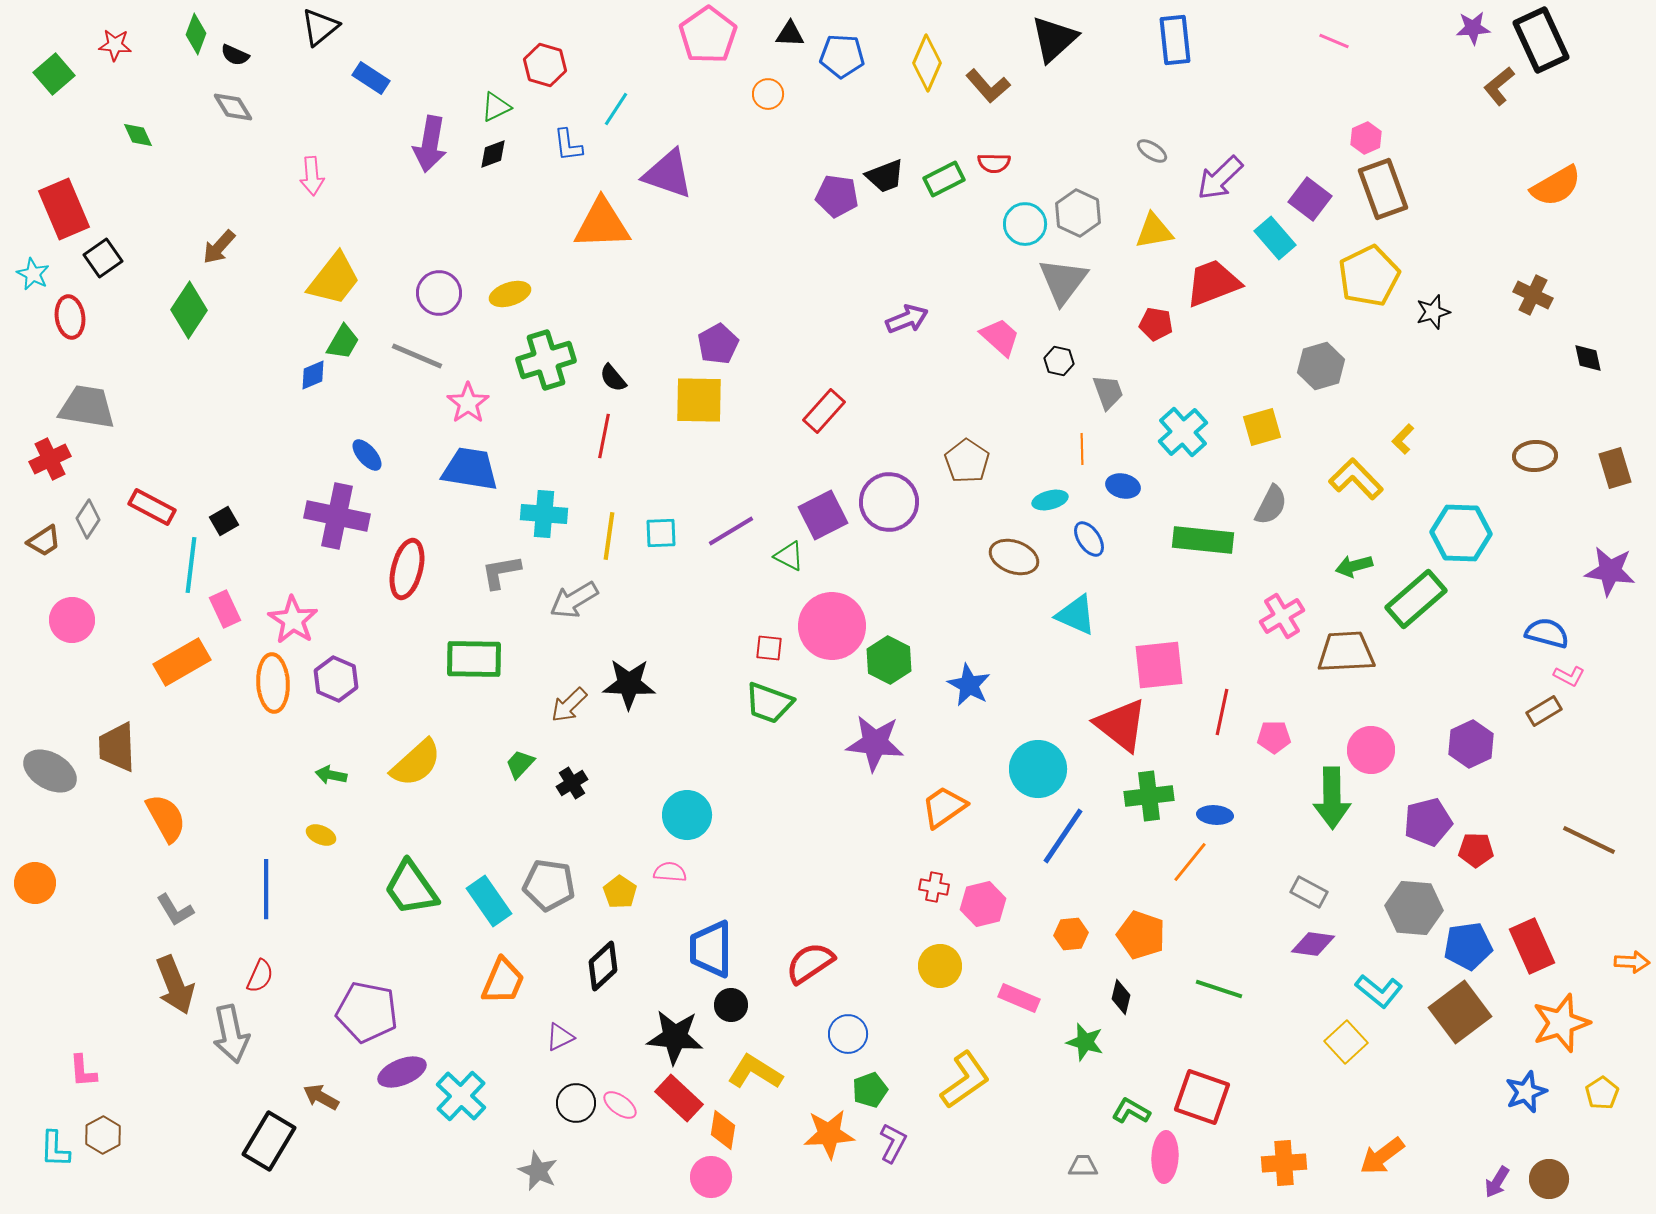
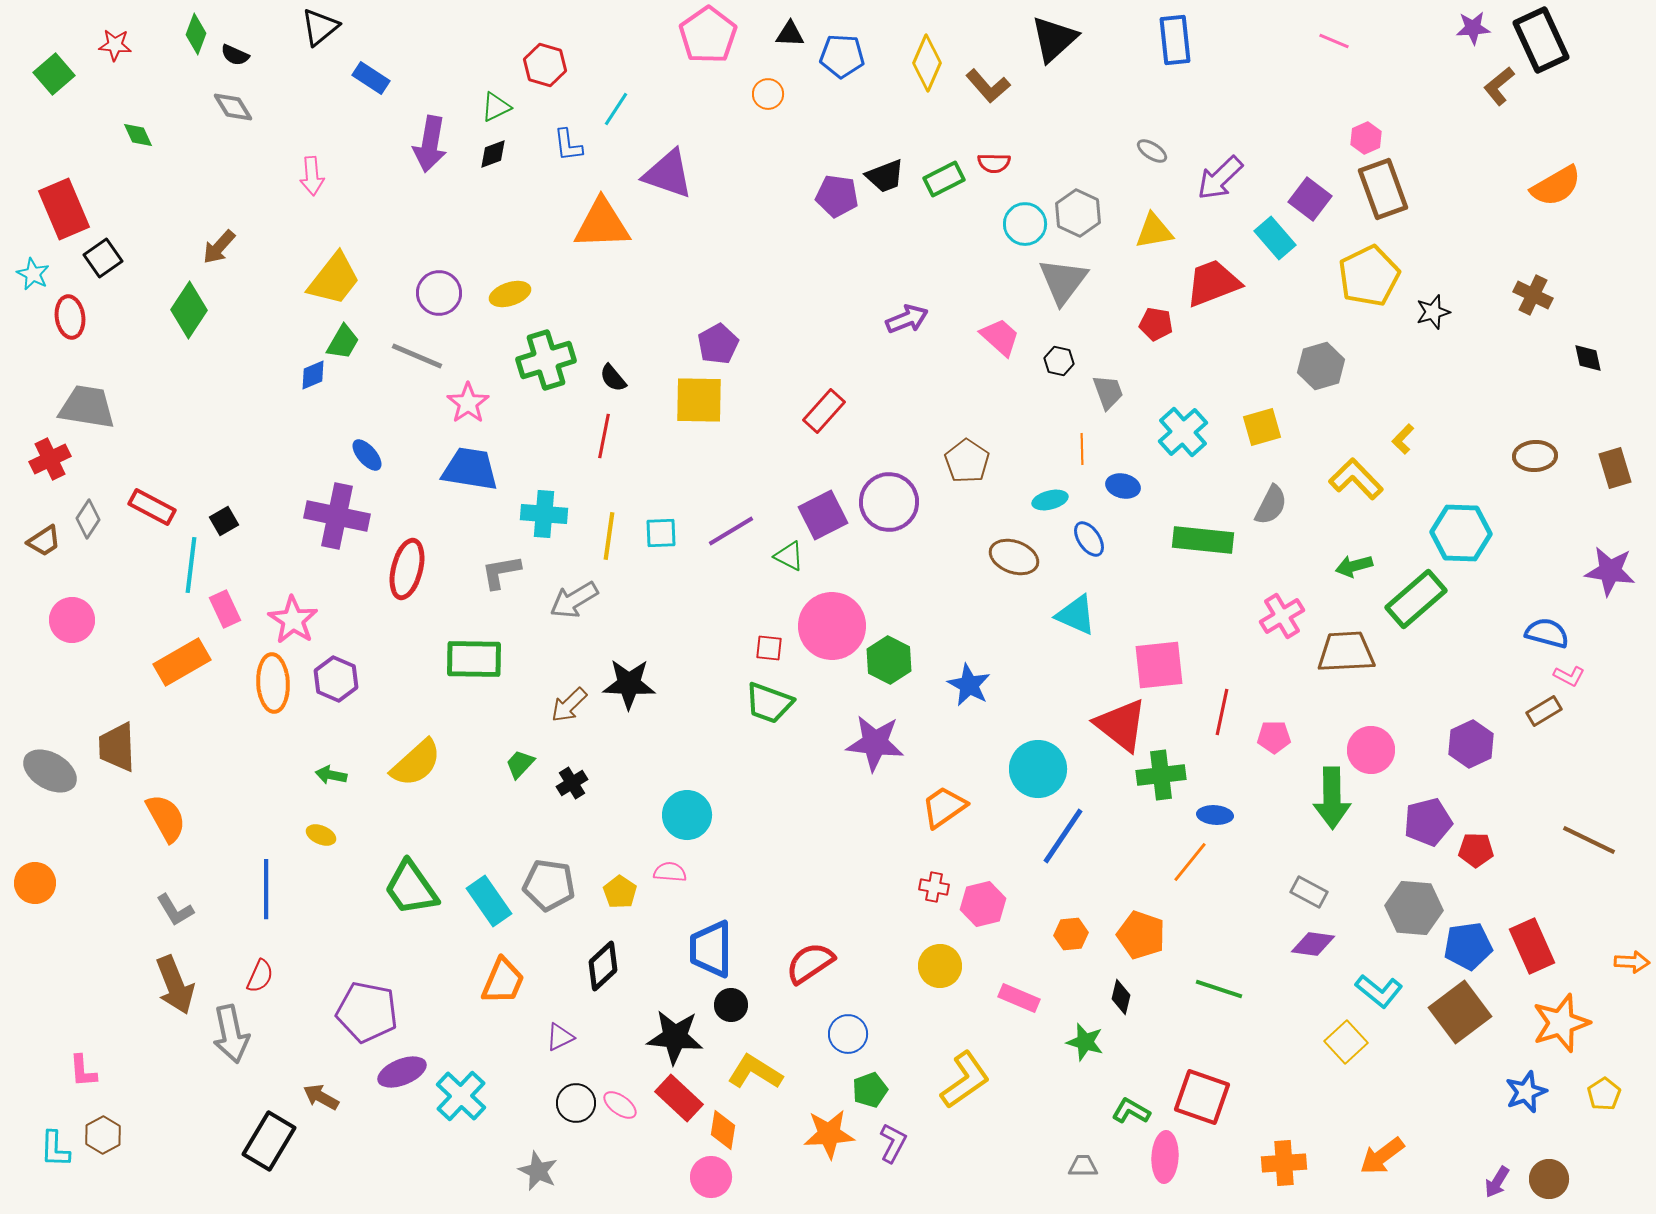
green cross at (1149, 796): moved 12 px right, 21 px up
yellow pentagon at (1602, 1093): moved 2 px right, 1 px down
